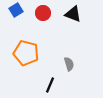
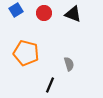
red circle: moved 1 px right
